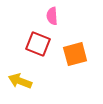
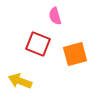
pink semicircle: moved 3 px right; rotated 12 degrees counterclockwise
